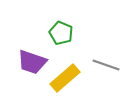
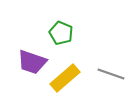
gray line: moved 5 px right, 9 px down
